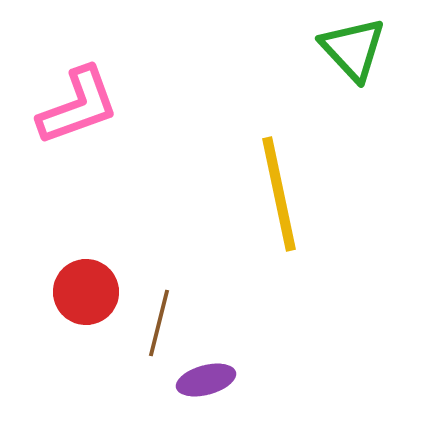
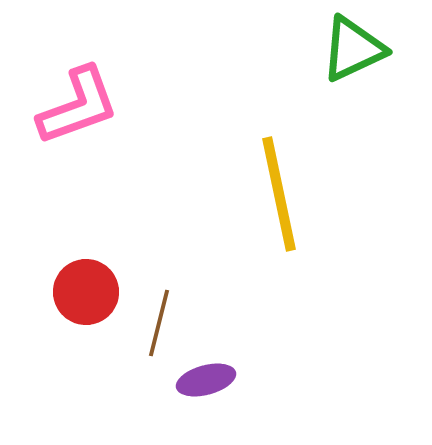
green triangle: rotated 48 degrees clockwise
